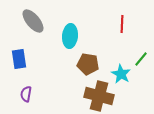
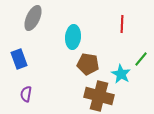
gray ellipse: moved 3 px up; rotated 65 degrees clockwise
cyan ellipse: moved 3 px right, 1 px down
blue rectangle: rotated 12 degrees counterclockwise
